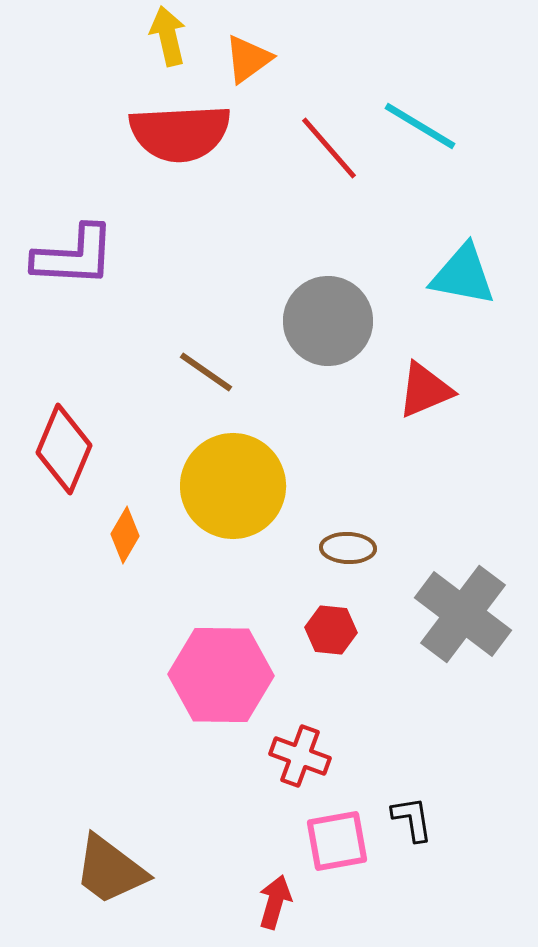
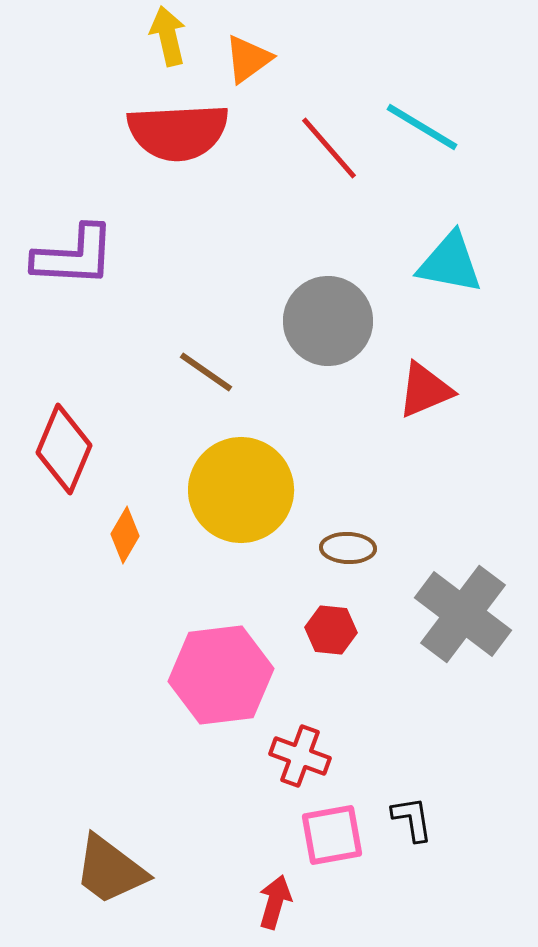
cyan line: moved 2 px right, 1 px down
red semicircle: moved 2 px left, 1 px up
cyan triangle: moved 13 px left, 12 px up
yellow circle: moved 8 px right, 4 px down
pink hexagon: rotated 8 degrees counterclockwise
pink square: moved 5 px left, 6 px up
